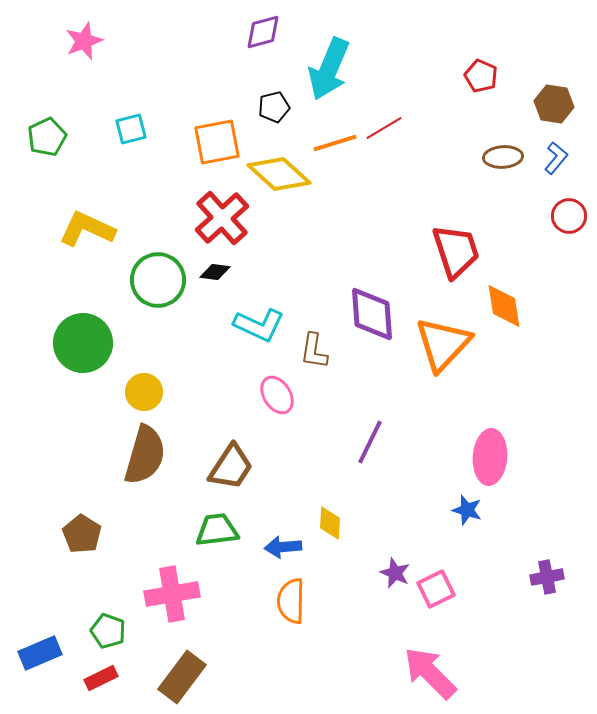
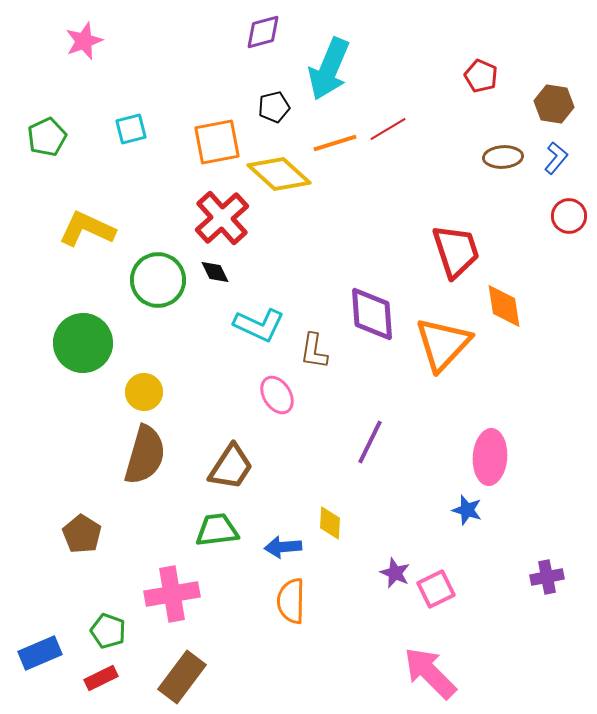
red line at (384, 128): moved 4 px right, 1 px down
black diamond at (215, 272): rotated 56 degrees clockwise
